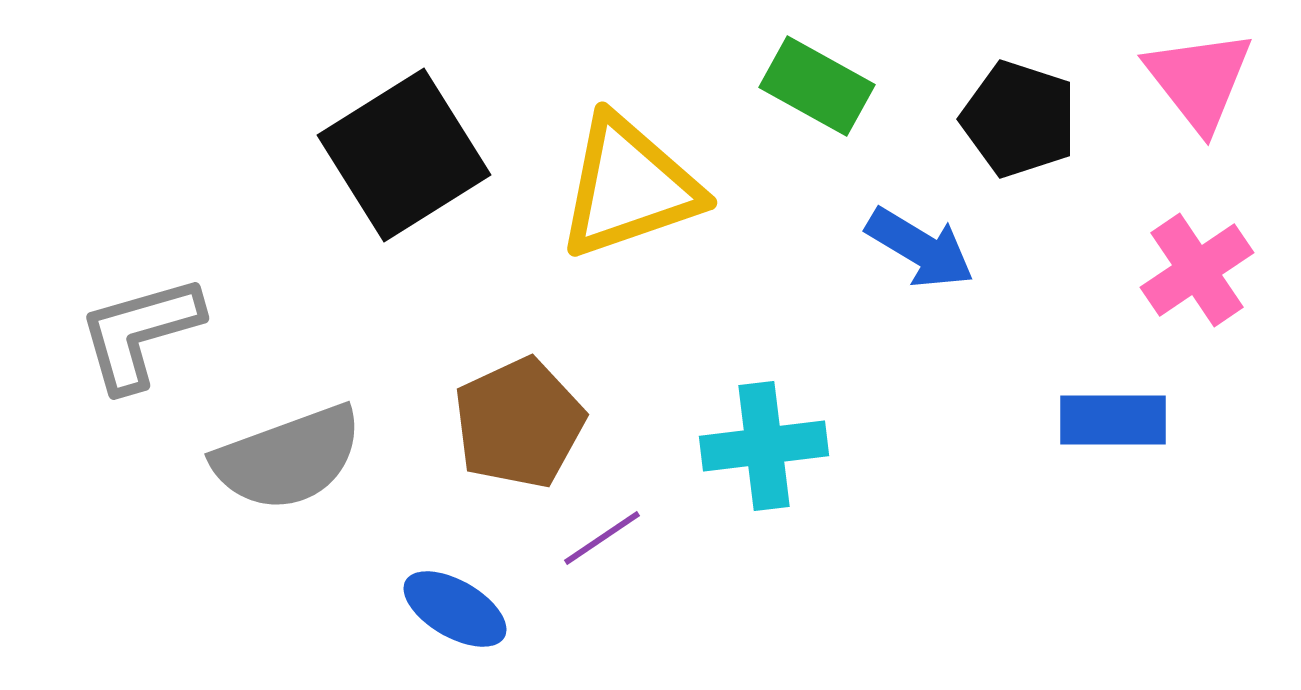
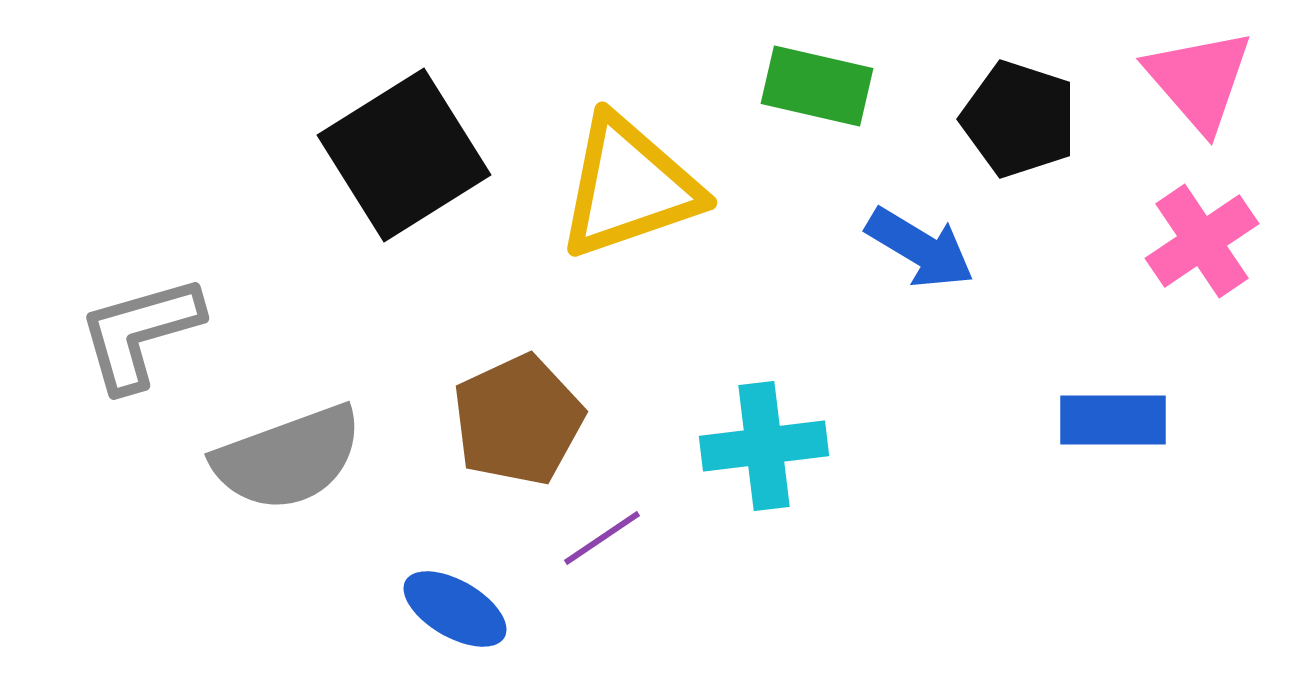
pink triangle: rotated 3 degrees counterclockwise
green rectangle: rotated 16 degrees counterclockwise
pink cross: moved 5 px right, 29 px up
brown pentagon: moved 1 px left, 3 px up
